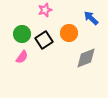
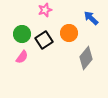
gray diamond: rotated 30 degrees counterclockwise
